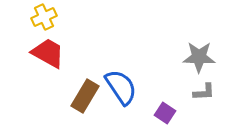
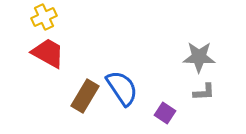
blue semicircle: moved 1 px right, 1 px down
